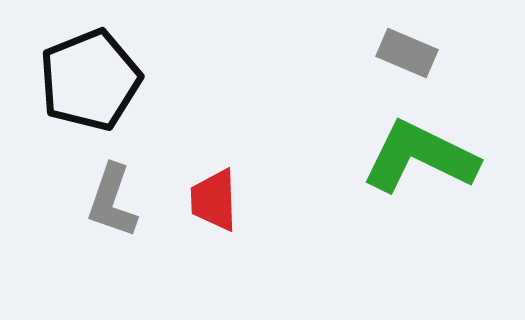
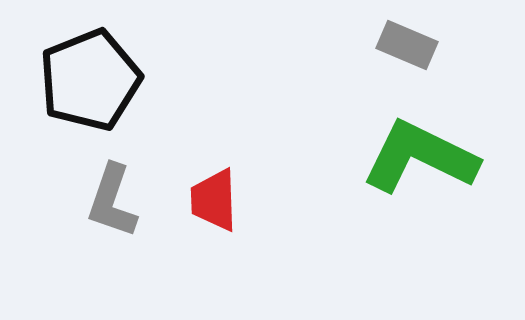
gray rectangle: moved 8 px up
